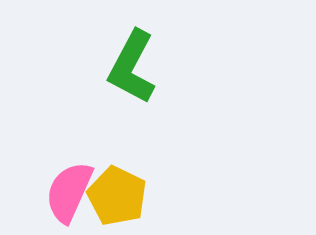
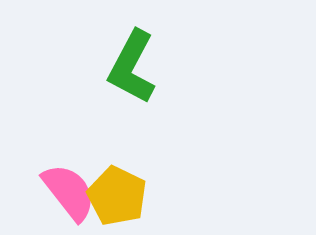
pink semicircle: rotated 118 degrees clockwise
